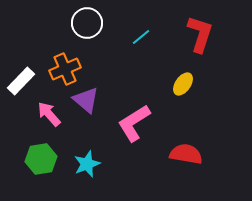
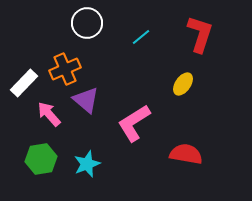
white rectangle: moved 3 px right, 2 px down
